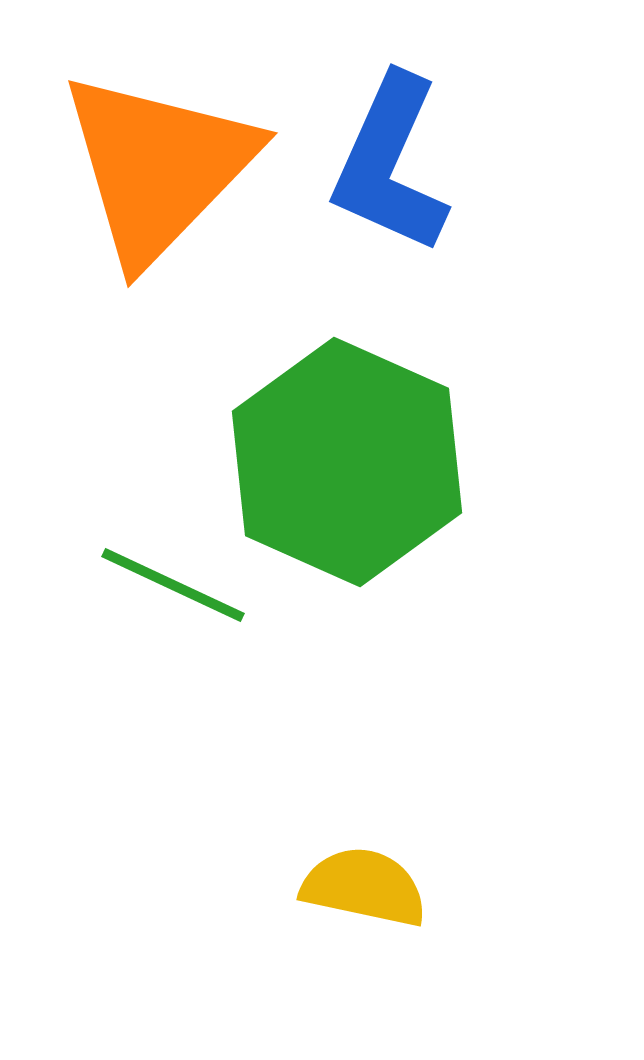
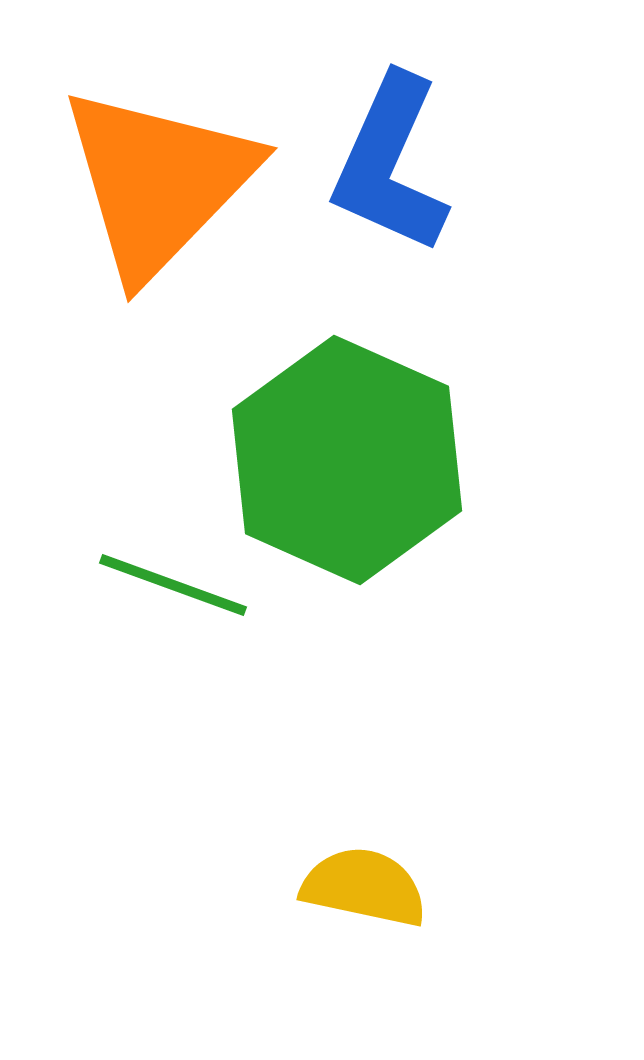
orange triangle: moved 15 px down
green hexagon: moved 2 px up
green line: rotated 5 degrees counterclockwise
